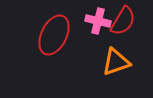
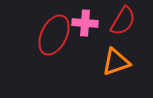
pink cross: moved 13 px left, 2 px down; rotated 10 degrees counterclockwise
